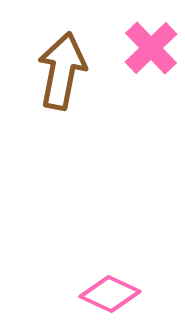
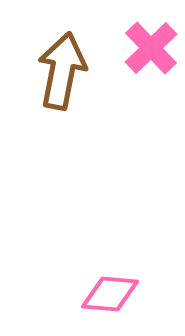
pink diamond: rotated 20 degrees counterclockwise
